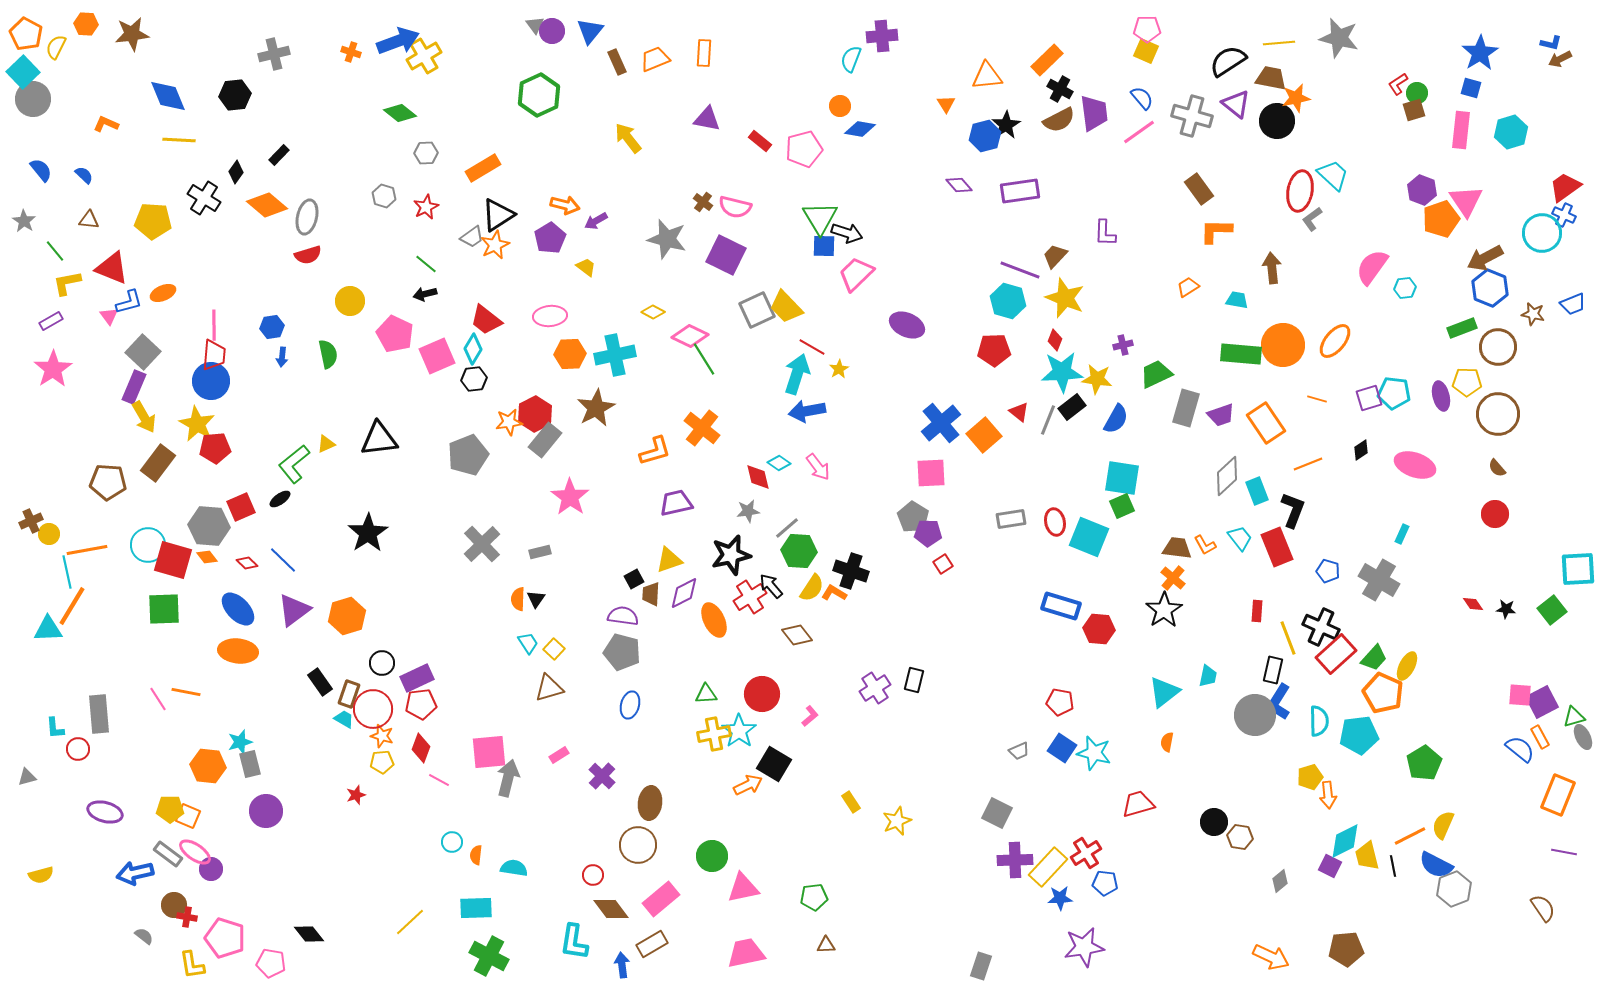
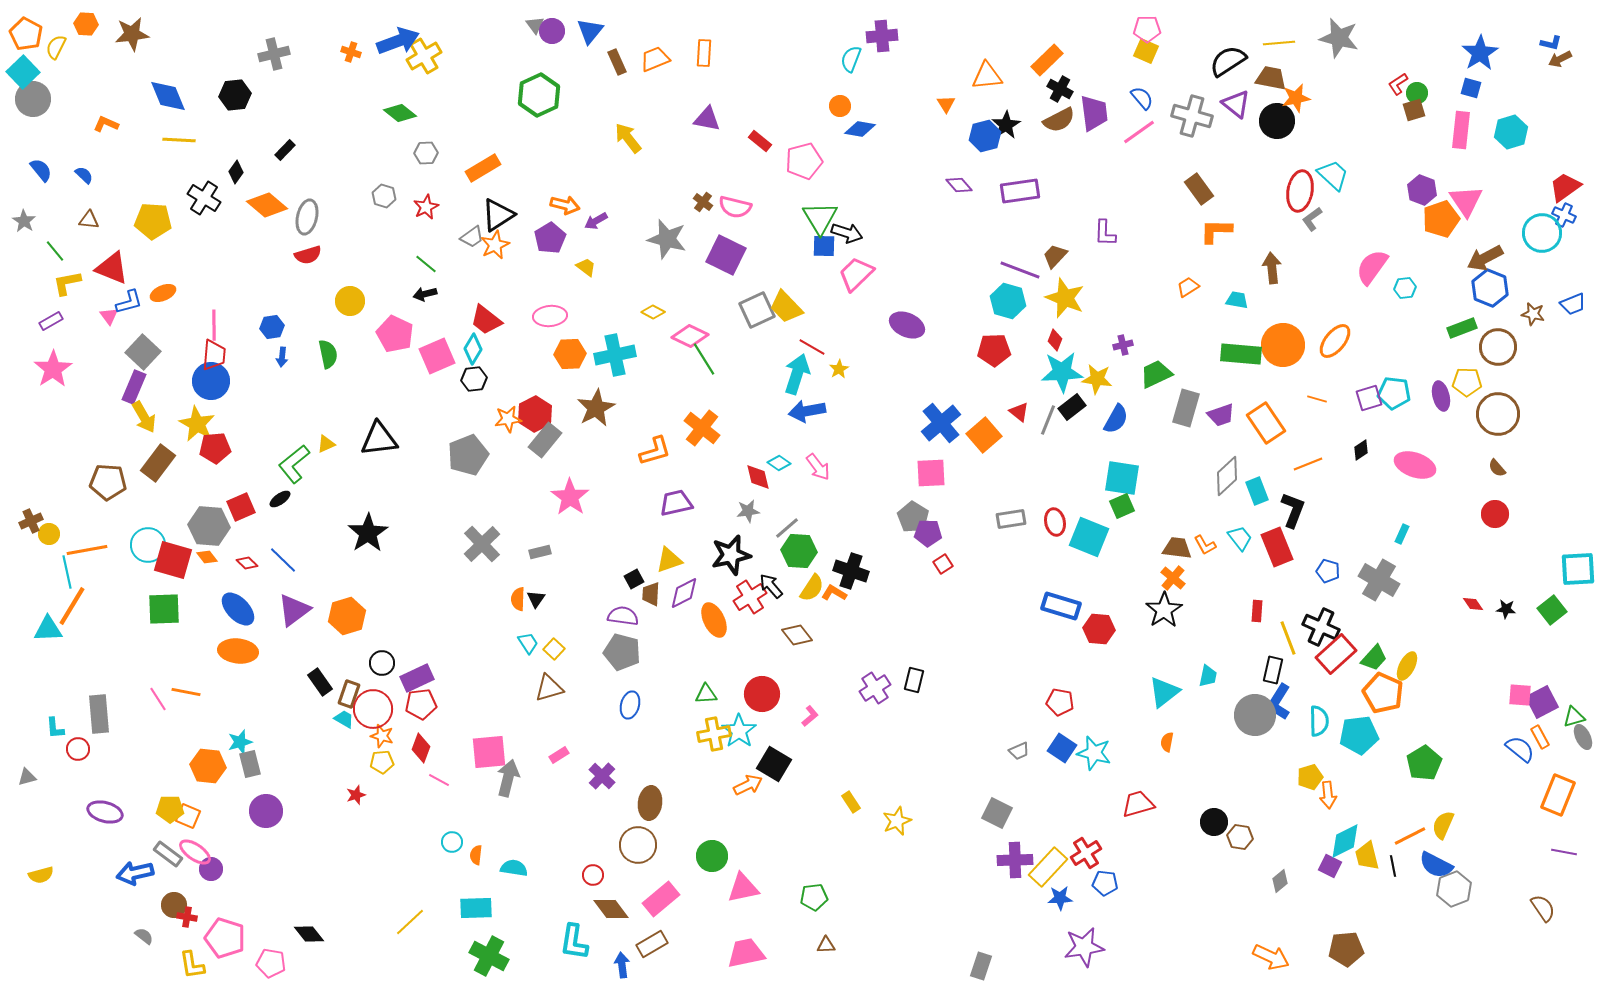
pink pentagon at (804, 149): moved 12 px down
black rectangle at (279, 155): moved 6 px right, 5 px up
orange star at (509, 422): moved 1 px left, 3 px up
